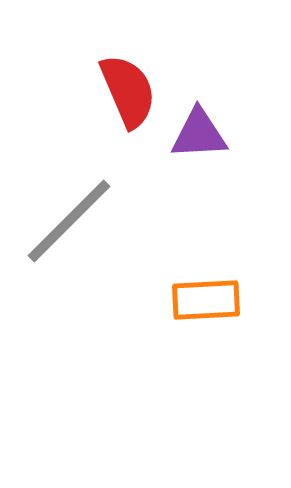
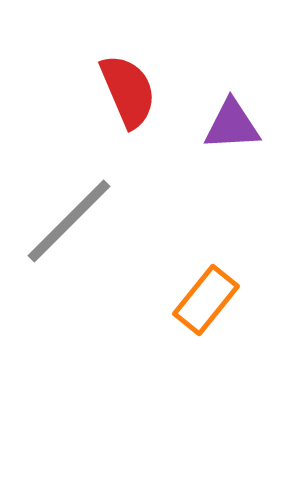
purple triangle: moved 33 px right, 9 px up
orange rectangle: rotated 48 degrees counterclockwise
